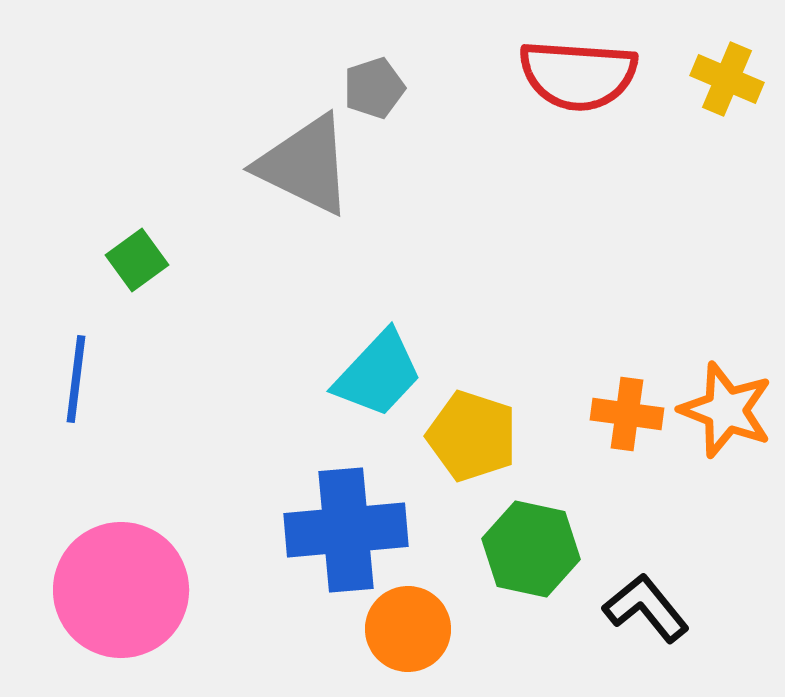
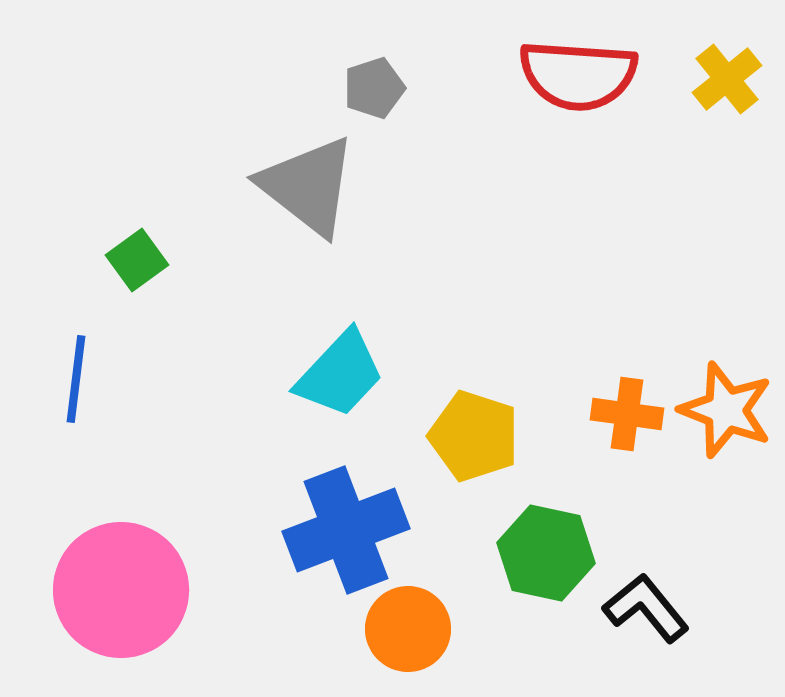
yellow cross: rotated 28 degrees clockwise
gray triangle: moved 3 px right, 21 px down; rotated 12 degrees clockwise
cyan trapezoid: moved 38 px left
yellow pentagon: moved 2 px right
blue cross: rotated 16 degrees counterclockwise
green hexagon: moved 15 px right, 4 px down
